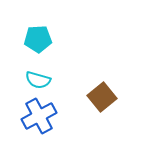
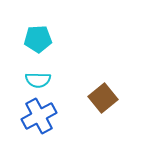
cyan semicircle: rotated 15 degrees counterclockwise
brown square: moved 1 px right, 1 px down
